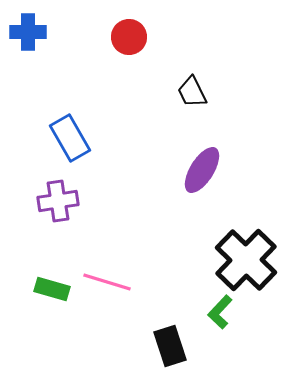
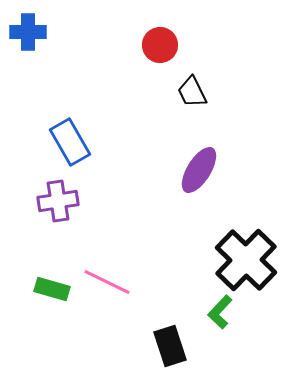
red circle: moved 31 px right, 8 px down
blue rectangle: moved 4 px down
purple ellipse: moved 3 px left
pink line: rotated 9 degrees clockwise
